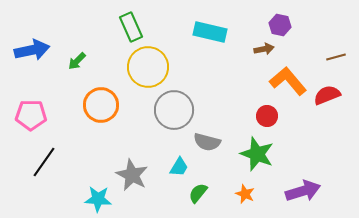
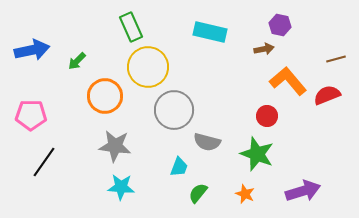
brown line: moved 2 px down
orange circle: moved 4 px right, 9 px up
cyan trapezoid: rotated 10 degrees counterclockwise
gray star: moved 17 px left, 29 px up; rotated 20 degrees counterclockwise
cyan star: moved 23 px right, 12 px up
